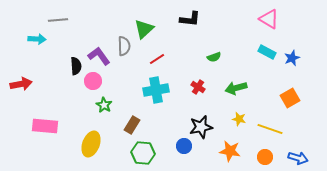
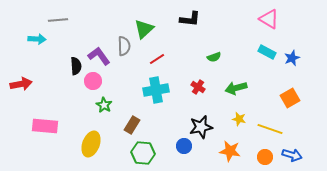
blue arrow: moved 6 px left, 3 px up
